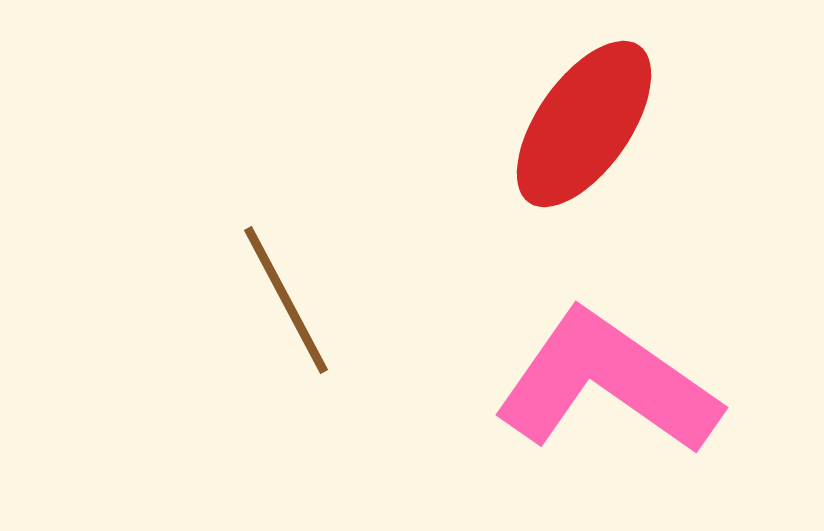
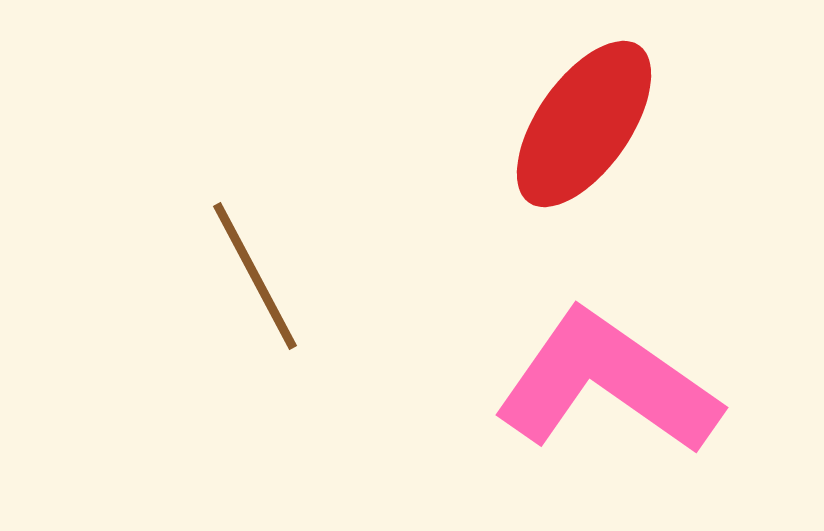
brown line: moved 31 px left, 24 px up
